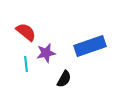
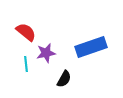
blue rectangle: moved 1 px right, 1 px down
